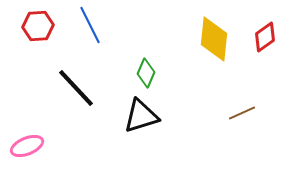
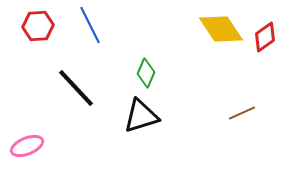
yellow diamond: moved 7 px right, 10 px up; rotated 39 degrees counterclockwise
